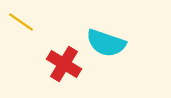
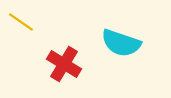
cyan semicircle: moved 15 px right
